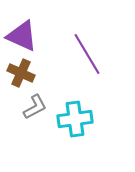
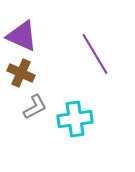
purple line: moved 8 px right
